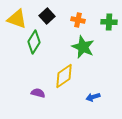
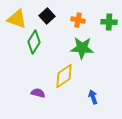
green star: moved 1 px left, 1 px down; rotated 20 degrees counterclockwise
blue arrow: rotated 88 degrees clockwise
